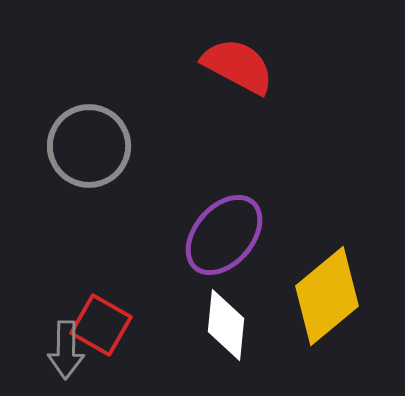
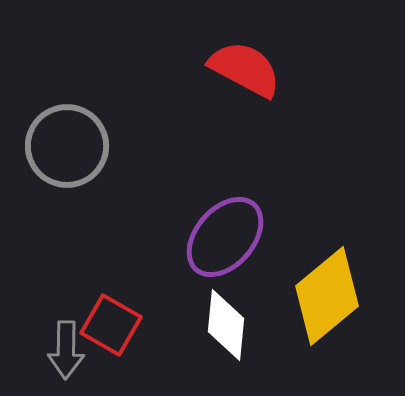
red semicircle: moved 7 px right, 3 px down
gray circle: moved 22 px left
purple ellipse: moved 1 px right, 2 px down
red square: moved 10 px right
